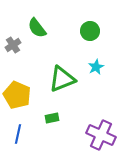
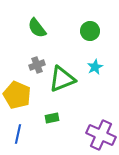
gray cross: moved 24 px right, 20 px down; rotated 14 degrees clockwise
cyan star: moved 1 px left
